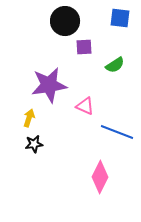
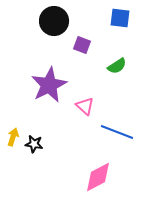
black circle: moved 11 px left
purple square: moved 2 px left, 2 px up; rotated 24 degrees clockwise
green semicircle: moved 2 px right, 1 px down
purple star: rotated 18 degrees counterclockwise
pink triangle: rotated 18 degrees clockwise
yellow arrow: moved 16 px left, 19 px down
black star: rotated 18 degrees clockwise
pink diamond: moved 2 px left; rotated 36 degrees clockwise
